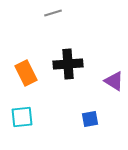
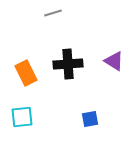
purple triangle: moved 20 px up
